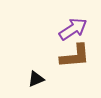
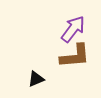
purple arrow: rotated 20 degrees counterclockwise
